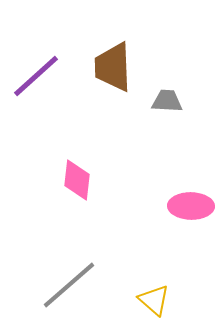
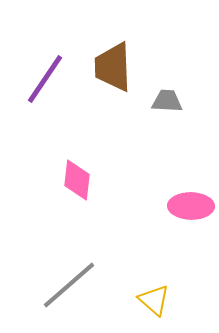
purple line: moved 9 px right, 3 px down; rotated 14 degrees counterclockwise
